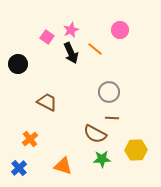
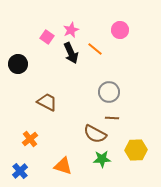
blue cross: moved 1 px right, 3 px down
